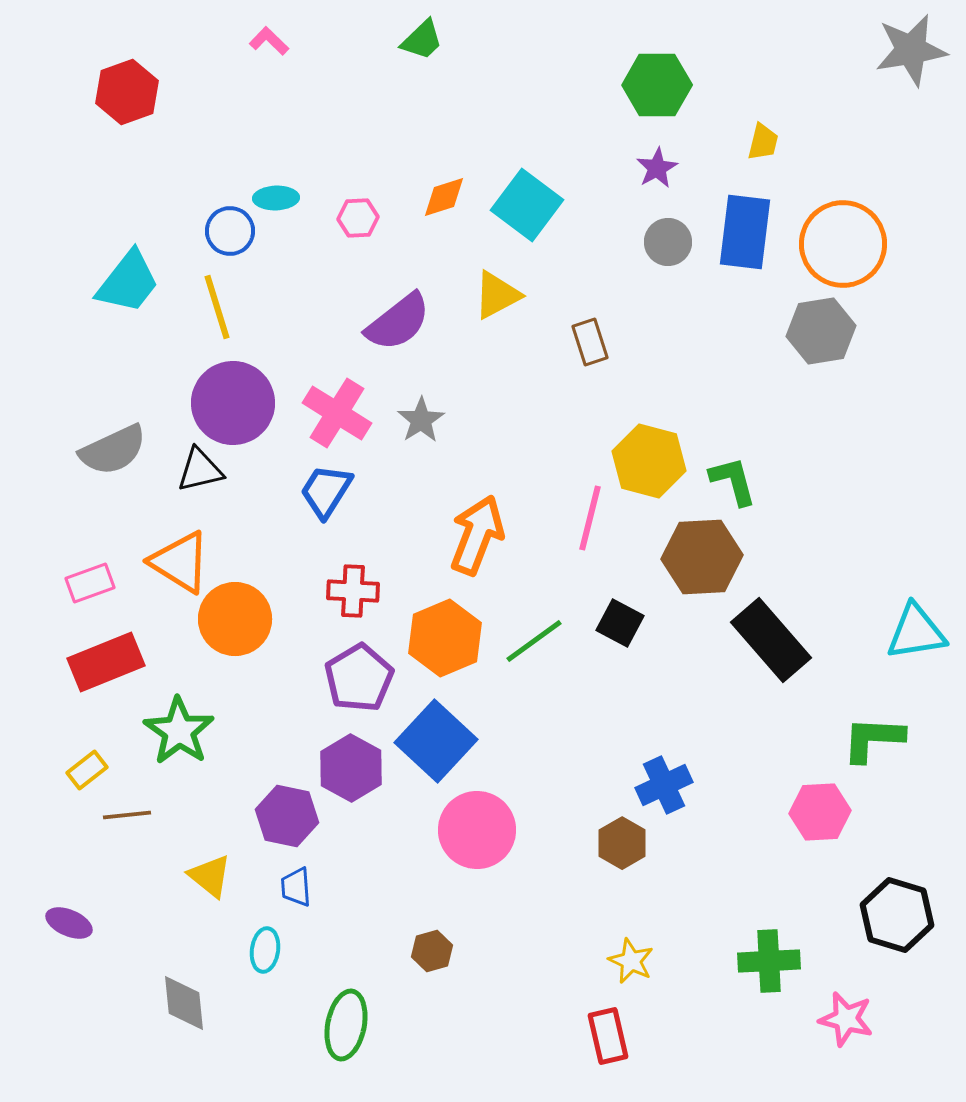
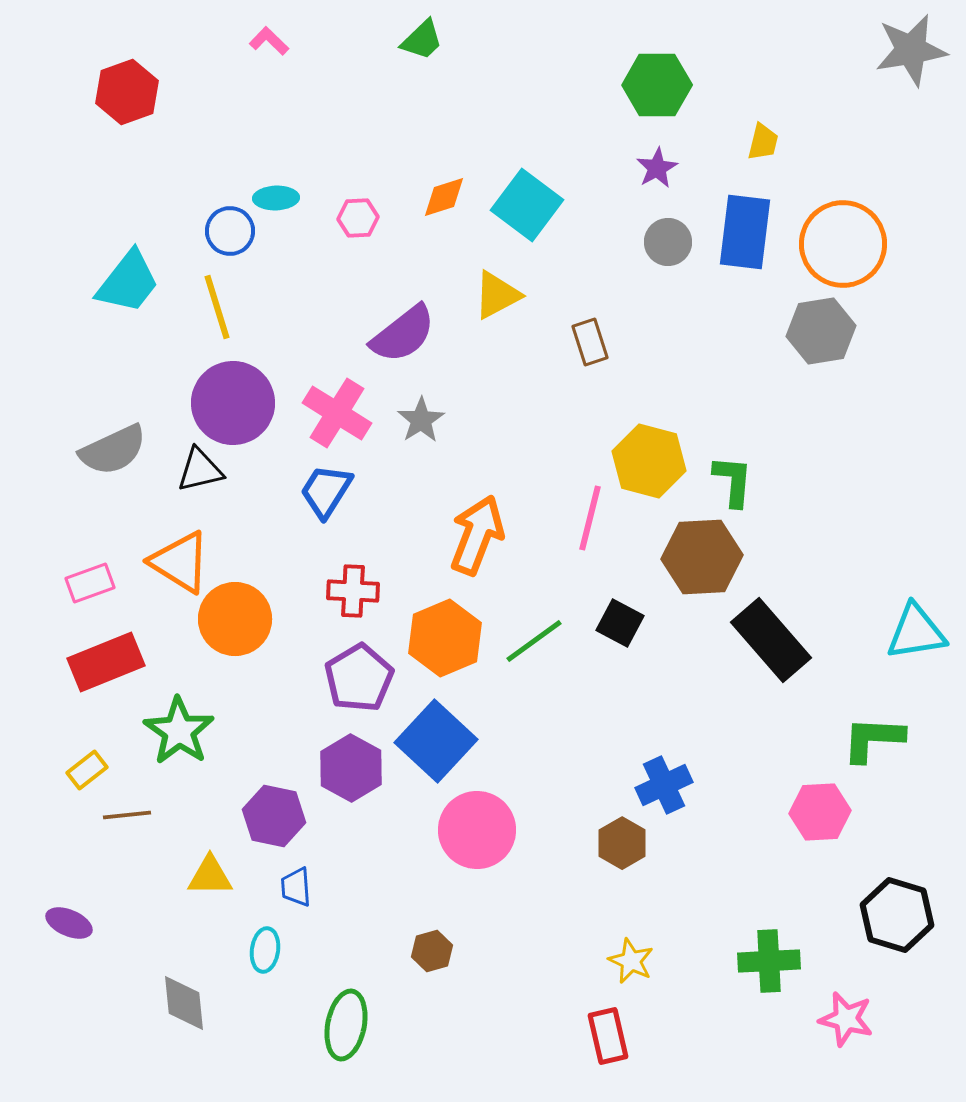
purple semicircle at (398, 322): moved 5 px right, 12 px down
green L-shape at (733, 481): rotated 20 degrees clockwise
purple hexagon at (287, 816): moved 13 px left
yellow triangle at (210, 876): rotated 39 degrees counterclockwise
